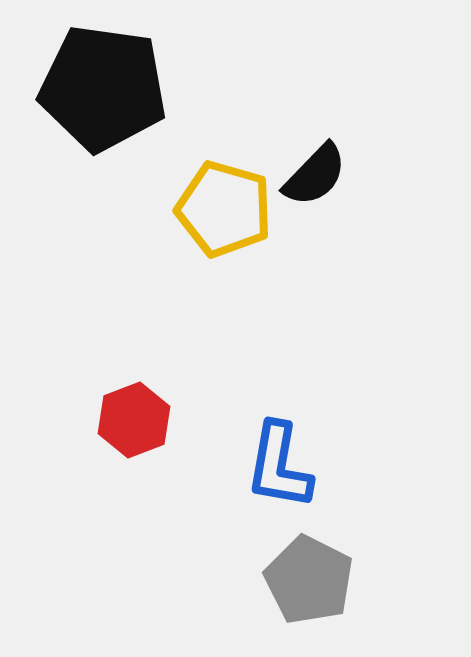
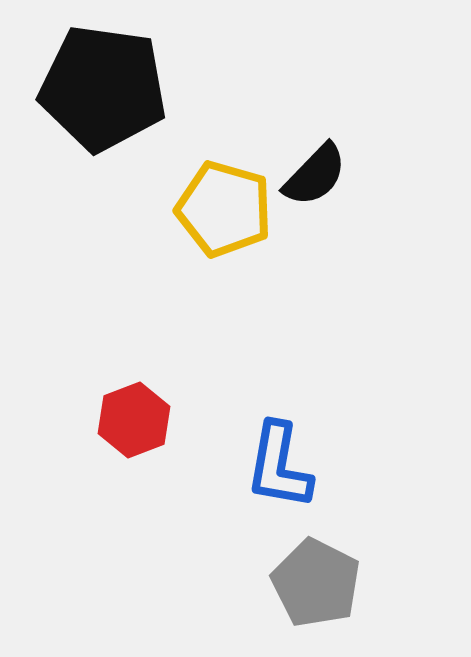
gray pentagon: moved 7 px right, 3 px down
